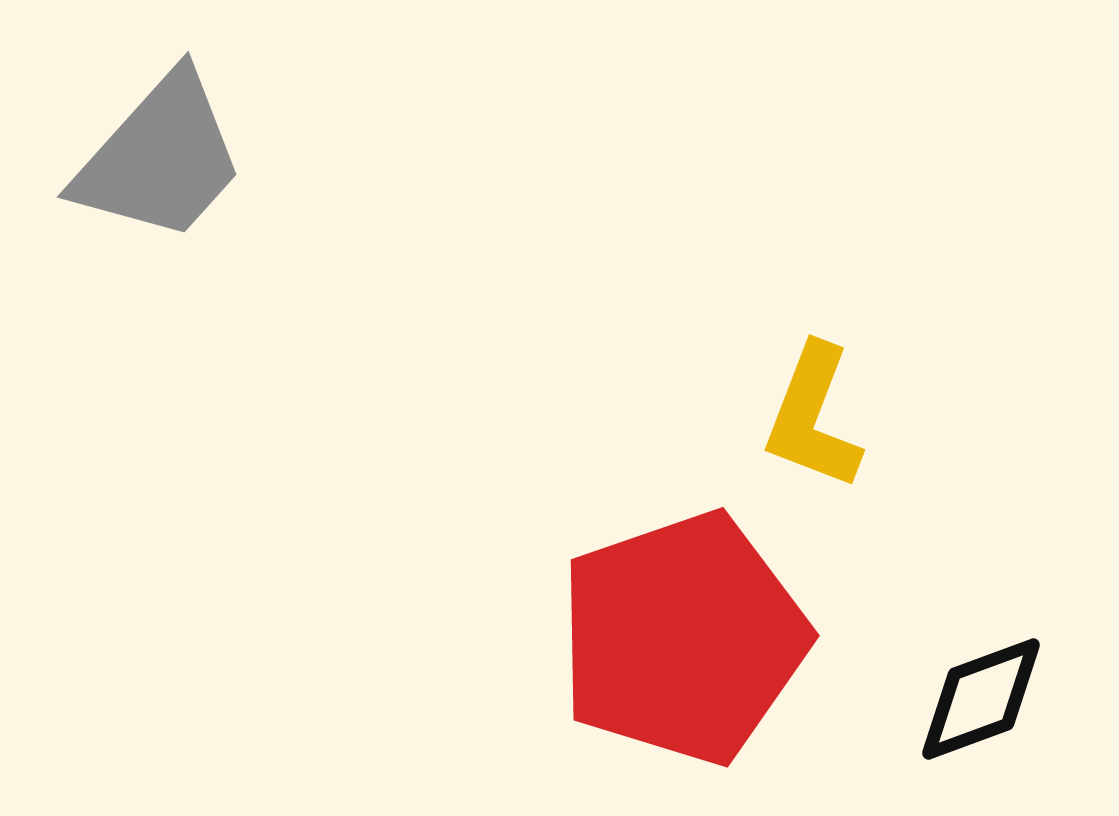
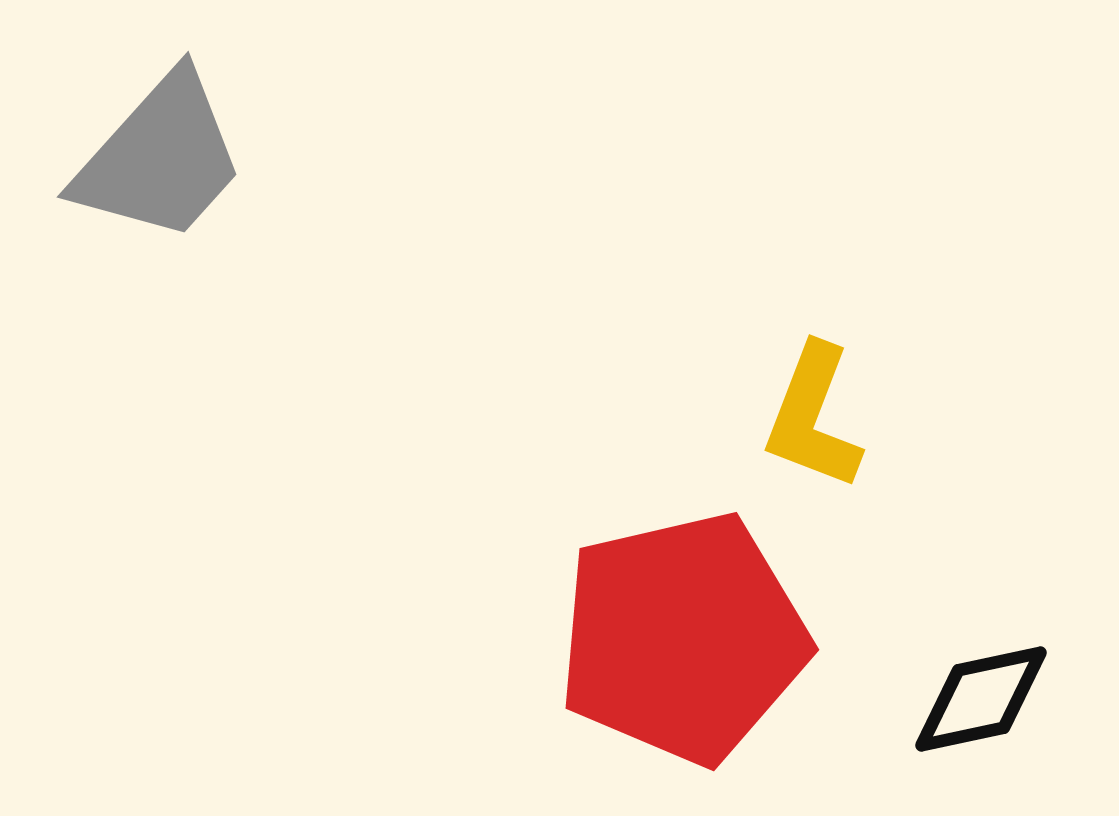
red pentagon: rotated 6 degrees clockwise
black diamond: rotated 8 degrees clockwise
